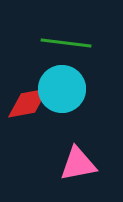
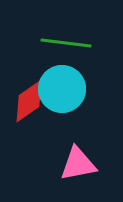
red diamond: moved 1 px right, 2 px up; rotated 24 degrees counterclockwise
